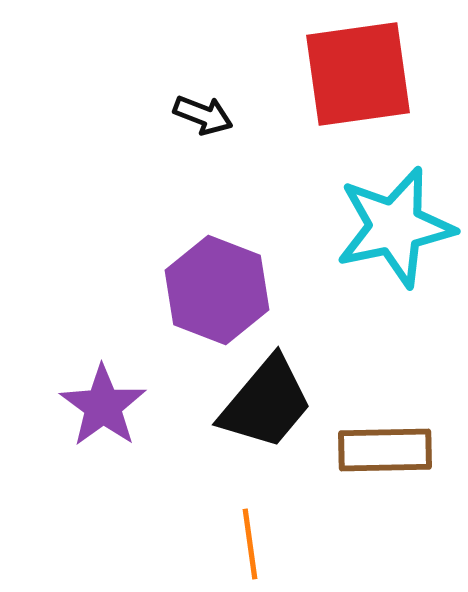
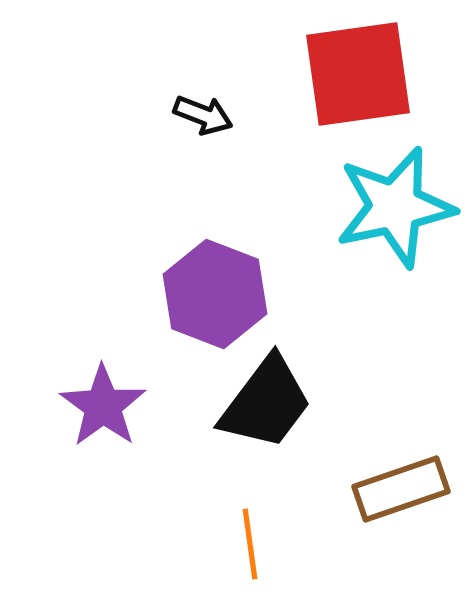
cyan star: moved 20 px up
purple hexagon: moved 2 px left, 4 px down
black trapezoid: rotated 3 degrees counterclockwise
brown rectangle: moved 16 px right, 39 px down; rotated 18 degrees counterclockwise
